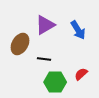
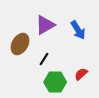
black line: rotated 64 degrees counterclockwise
